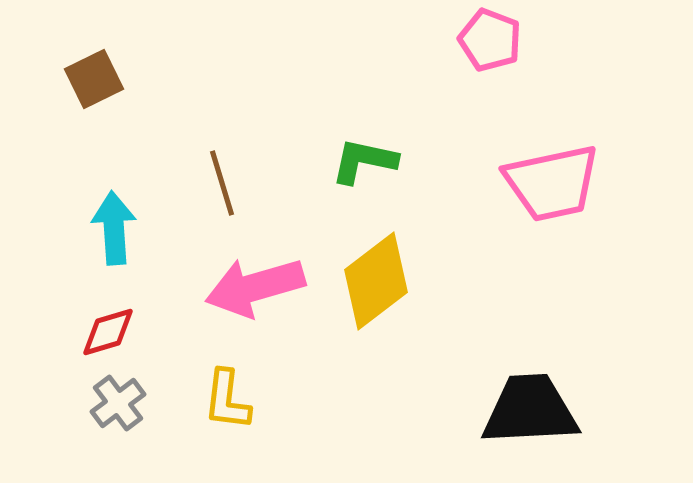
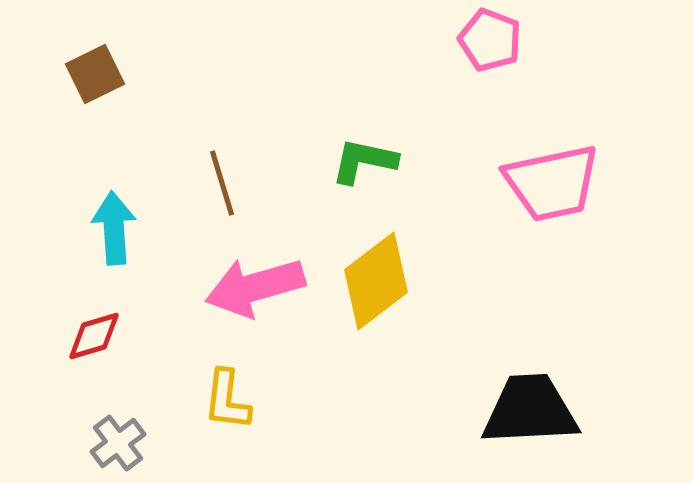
brown square: moved 1 px right, 5 px up
red diamond: moved 14 px left, 4 px down
gray cross: moved 40 px down
